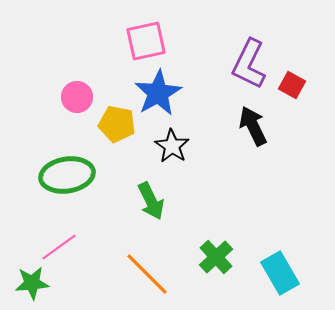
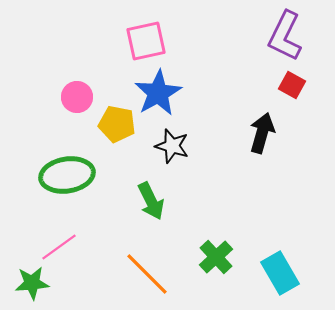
purple L-shape: moved 36 px right, 28 px up
black arrow: moved 9 px right, 7 px down; rotated 42 degrees clockwise
black star: rotated 16 degrees counterclockwise
